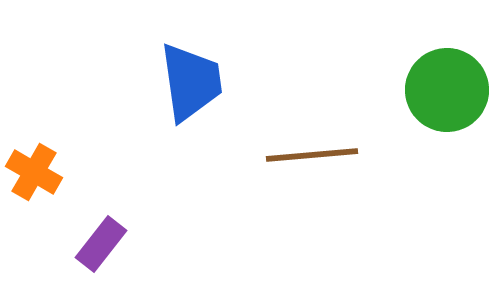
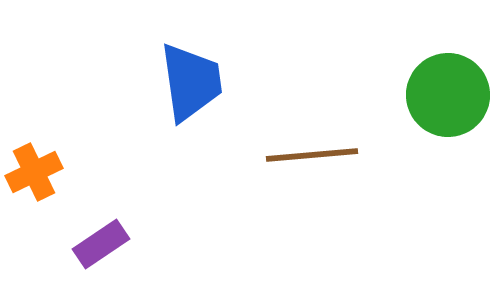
green circle: moved 1 px right, 5 px down
orange cross: rotated 34 degrees clockwise
purple rectangle: rotated 18 degrees clockwise
